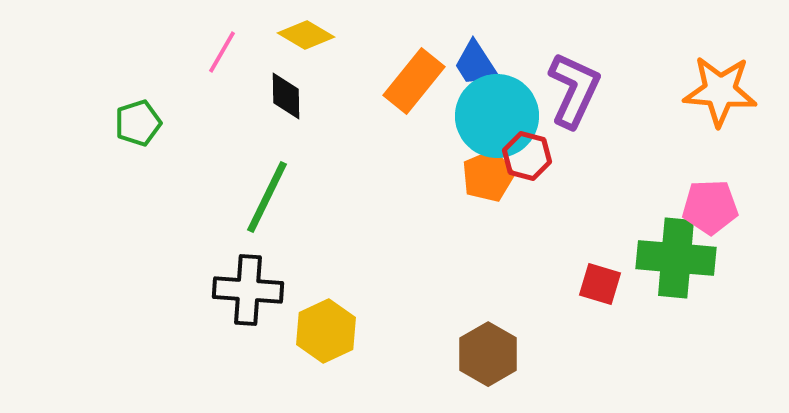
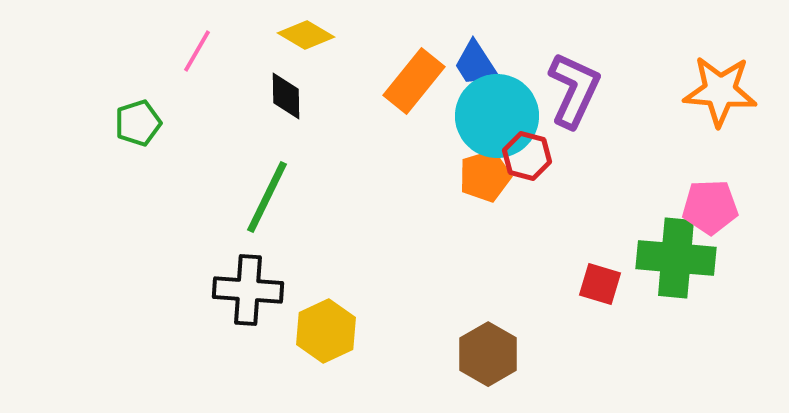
pink line: moved 25 px left, 1 px up
orange pentagon: moved 3 px left; rotated 6 degrees clockwise
